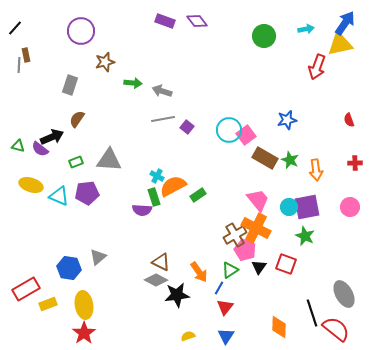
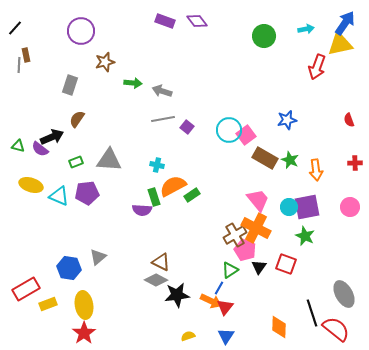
cyan cross at (157, 176): moved 11 px up; rotated 16 degrees counterclockwise
green rectangle at (198, 195): moved 6 px left
orange arrow at (199, 272): moved 12 px right, 29 px down; rotated 30 degrees counterclockwise
